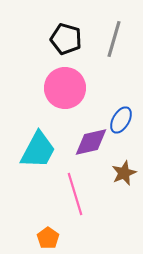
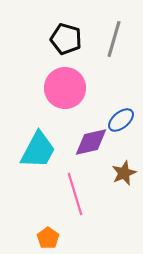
blue ellipse: rotated 20 degrees clockwise
